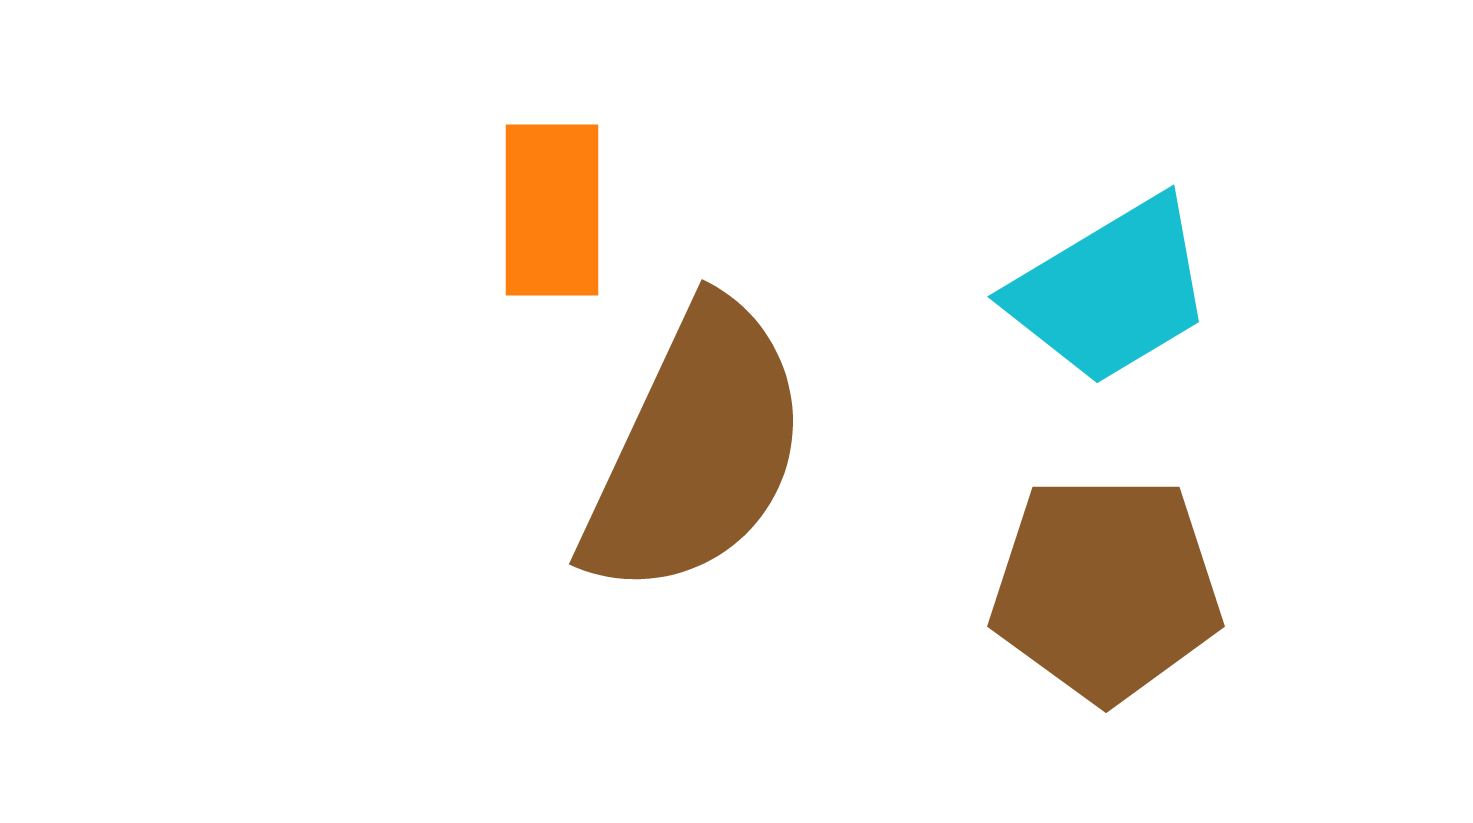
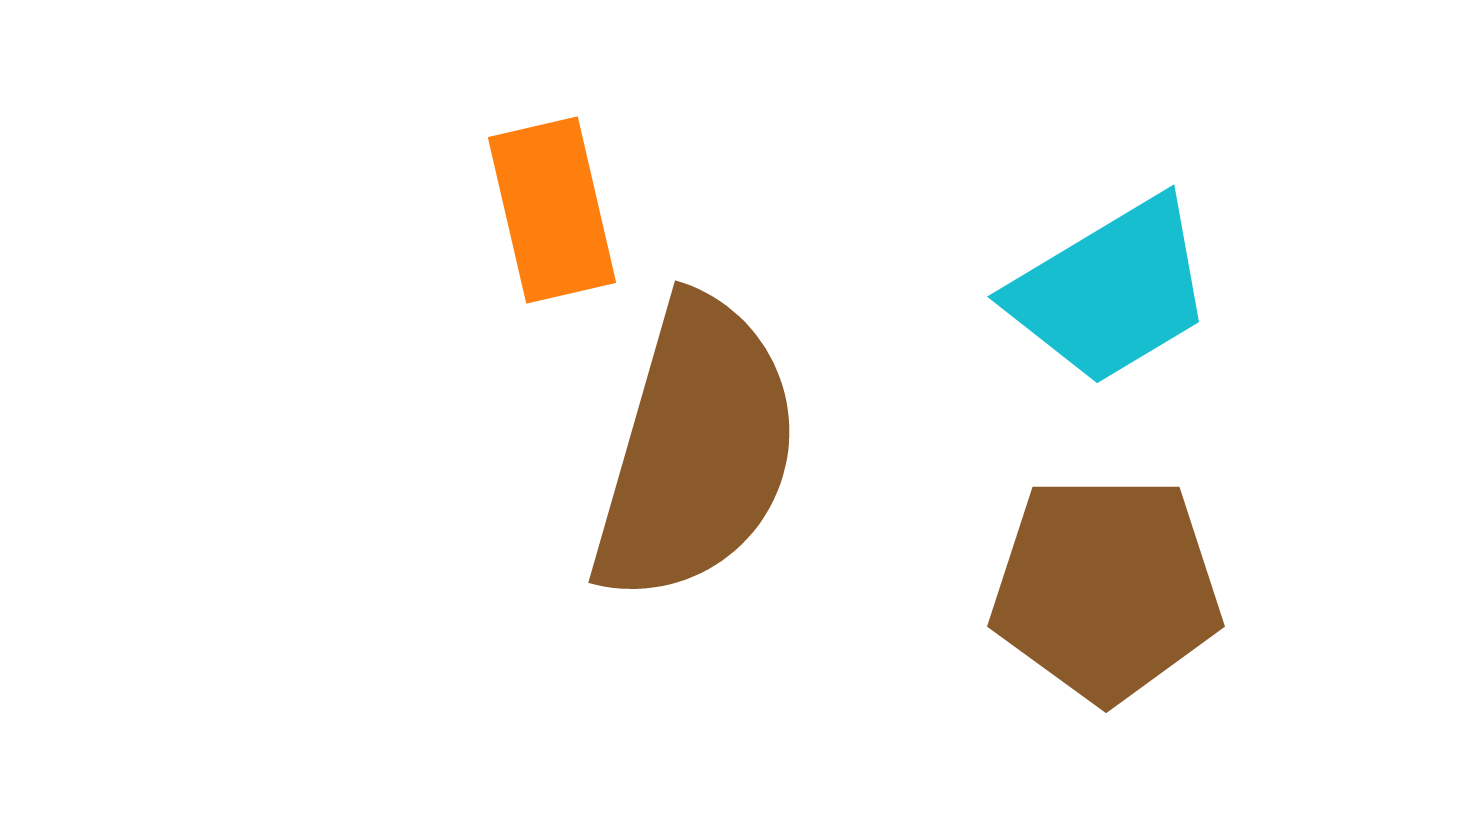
orange rectangle: rotated 13 degrees counterclockwise
brown semicircle: rotated 9 degrees counterclockwise
